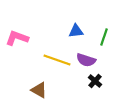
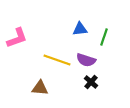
blue triangle: moved 4 px right, 2 px up
pink L-shape: rotated 140 degrees clockwise
black cross: moved 4 px left, 1 px down
brown triangle: moved 1 px right, 2 px up; rotated 24 degrees counterclockwise
